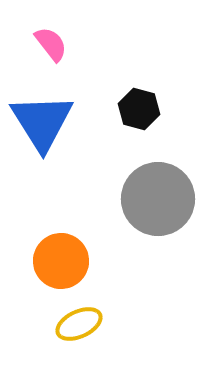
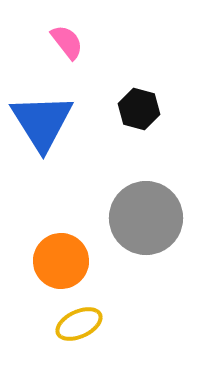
pink semicircle: moved 16 px right, 2 px up
gray circle: moved 12 px left, 19 px down
